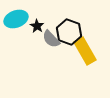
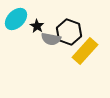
cyan ellipse: rotated 25 degrees counterclockwise
gray semicircle: rotated 36 degrees counterclockwise
yellow rectangle: rotated 72 degrees clockwise
